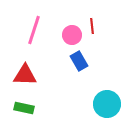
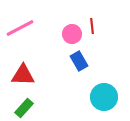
pink line: moved 14 px left, 2 px up; rotated 44 degrees clockwise
pink circle: moved 1 px up
red triangle: moved 2 px left
cyan circle: moved 3 px left, 7 px up
green rectangle: rotated 60 degrees counterclockwise
